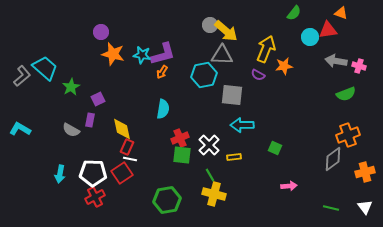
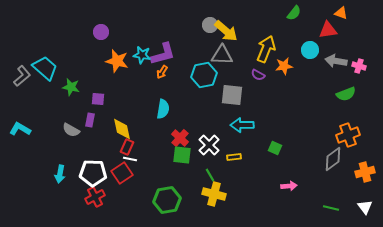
cyan circle at (310, 37): moved 13 px down
orange star at (113, 54): moved 4 px right, 7 px down
green star at (71, 87): rotated 30 degrees counterclockwise
purple square at (98, 99): rotated 32 degrees clockwise
red cross at (180, 138): rotated 24 degrees counterclockwise
